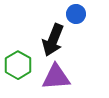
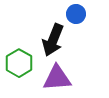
green hexagon: moved 1 px right, 2 px up
purple triangle: moved 1 px right, 1 px down
